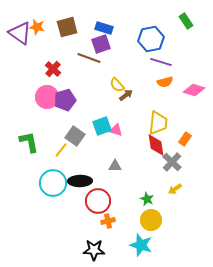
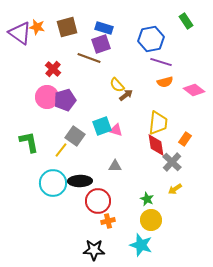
pink diamond: rotated 20 degrees clockwise
